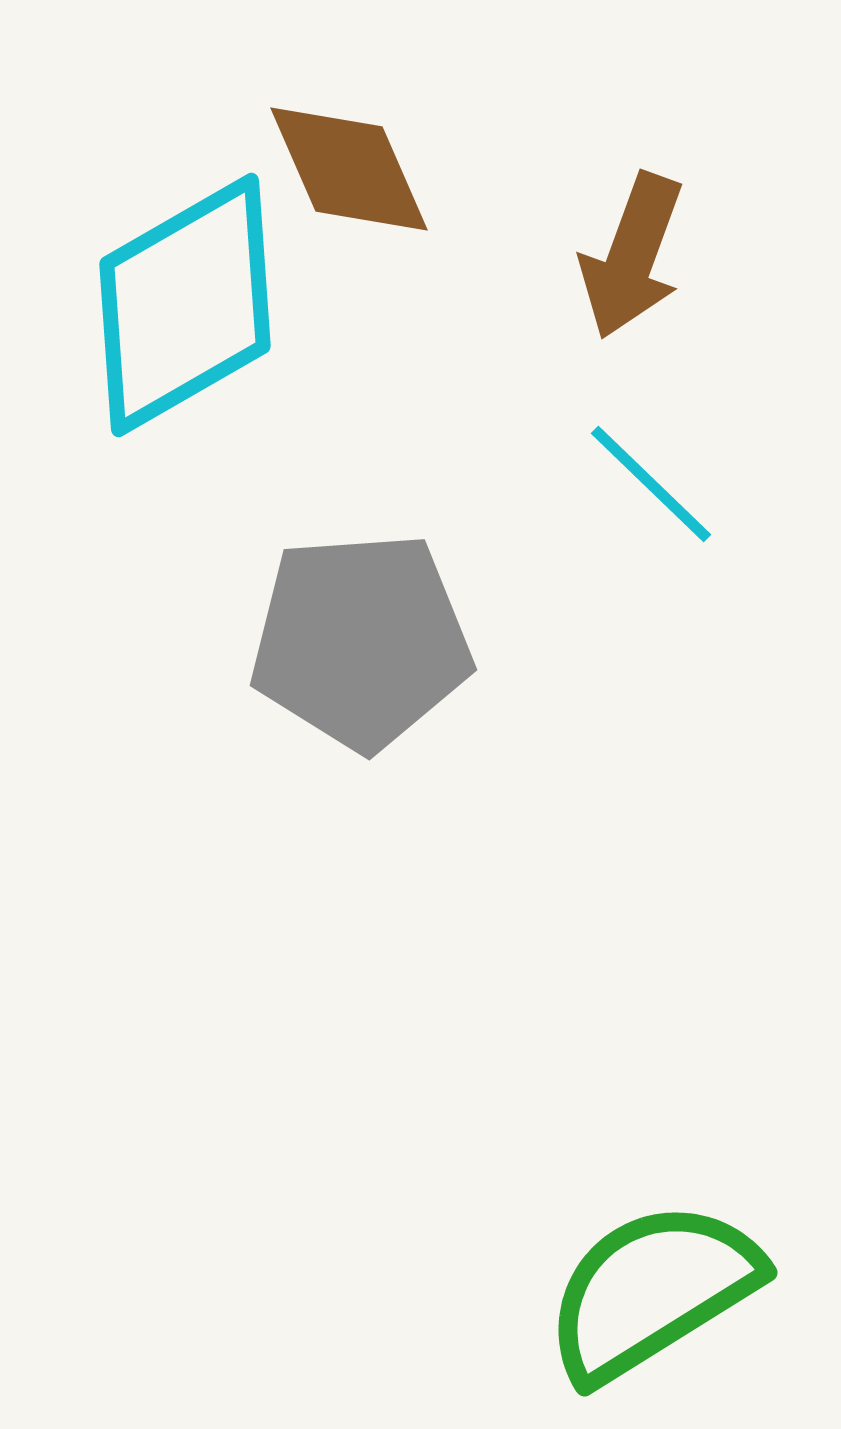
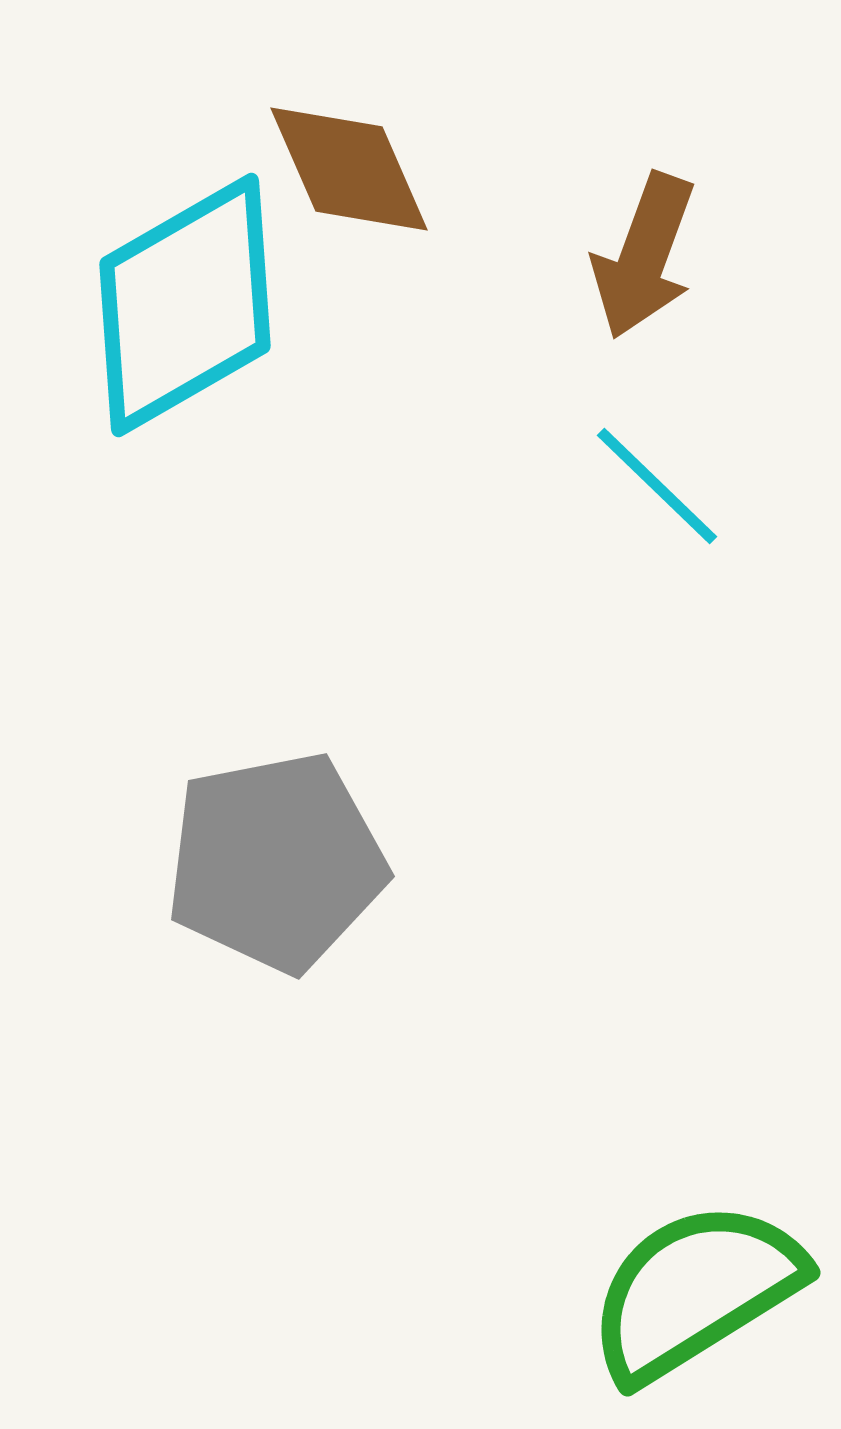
brown arrow: moved 12 px right
cyan line: moved 6 px right, 2 px down
gray pentagon: moved 85 px left, 221 px down; rotated 7 degrees counterclockwise
green semicircle: moved 43 px right
